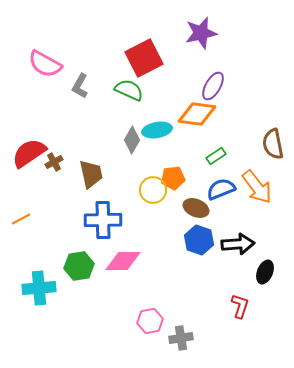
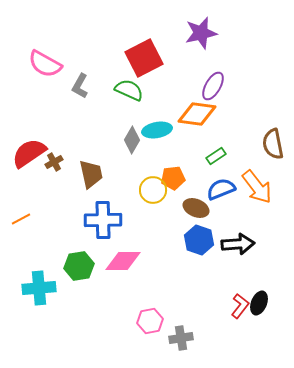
black ellipse: moved 6 px left, 31 px down
red L-shape: rotated 20 degrees clockwise
